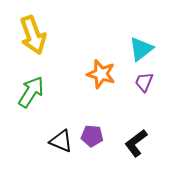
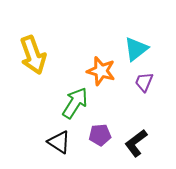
yellow arrow: moved 20 px down
cyan triangle: moved 5 px left
orange star: moved 3 px up
green arrow: moved 44 px right, 11 px down
purple pentagon: moved 8 px right, 1 px up; rotated 10 degrees counterclockwise
black triangle: moved 2 px left, 1 px down; rotated 10 degrees clockwise
